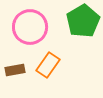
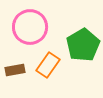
green pentagon: moved 24 px down
